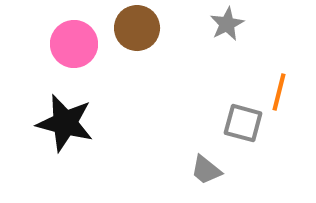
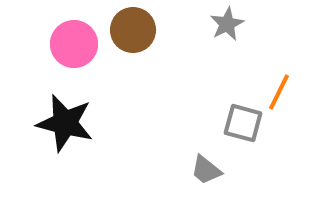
brown circle: moved 4 px left, 2 px down
orange line: rotated 12 degrees clockwise
